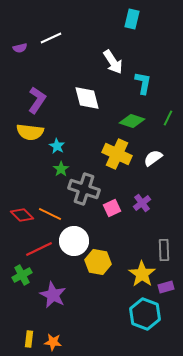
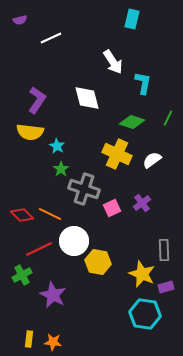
purple semicircle: moved 28 px up
green diamond: moved 1 px down
white semicircle: moved 1 px left, 2 px down
yellow star: rotated 12 degrees counterclockwise
cyan hexagon: rotated 12 degrees counterclockwise
